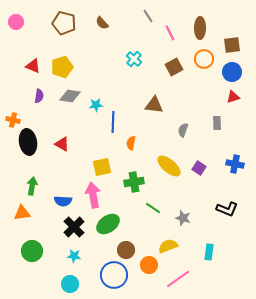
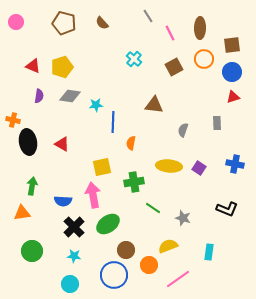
yellow ellipse at (169, 166): rotated 35 degrees counterclockwise
